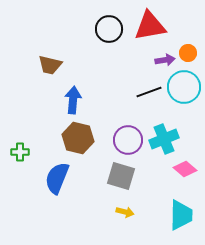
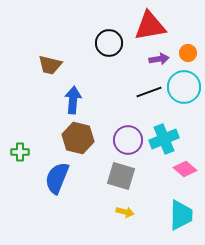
black circle: moved 14 px down
purple arrow: moved 6 px left, 1 px up
